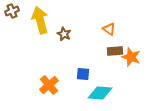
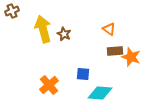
yellow arrow: moved 3 px right, 9 px down
